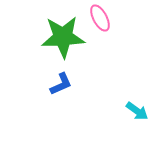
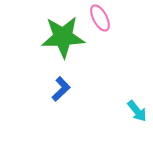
blue L-shape: moved 5 px down; rotated 20 degrees counterclockwise
cyan arrow: rotated 15 degrees clockwise
